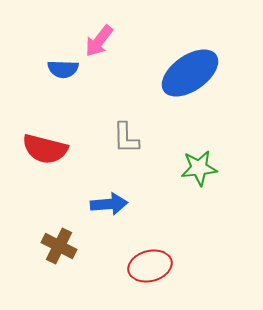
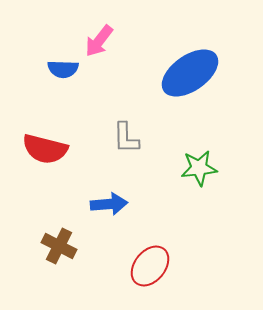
red ellipse: rotated 36 degrees counterclockwise
